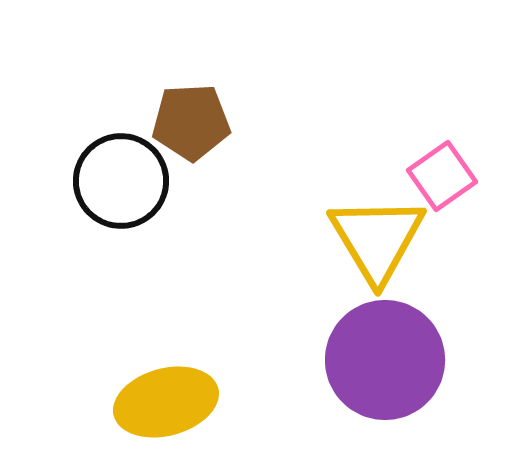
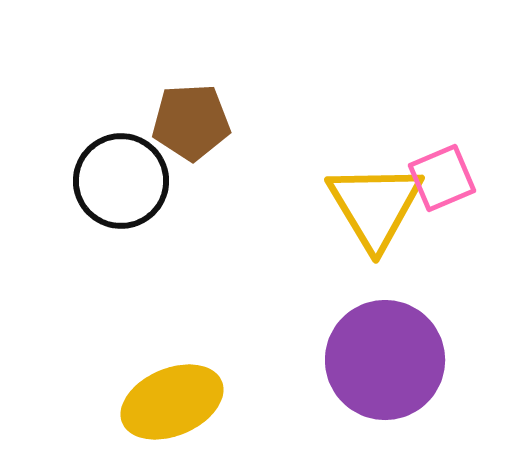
pink square: moved 2 px down; rotated 12 degrees clockwise
yellow triangle: moved 2 px left, 33 px up
yellow ellipse: moved 6 px right; rotated 8 degrees counterclockwise
